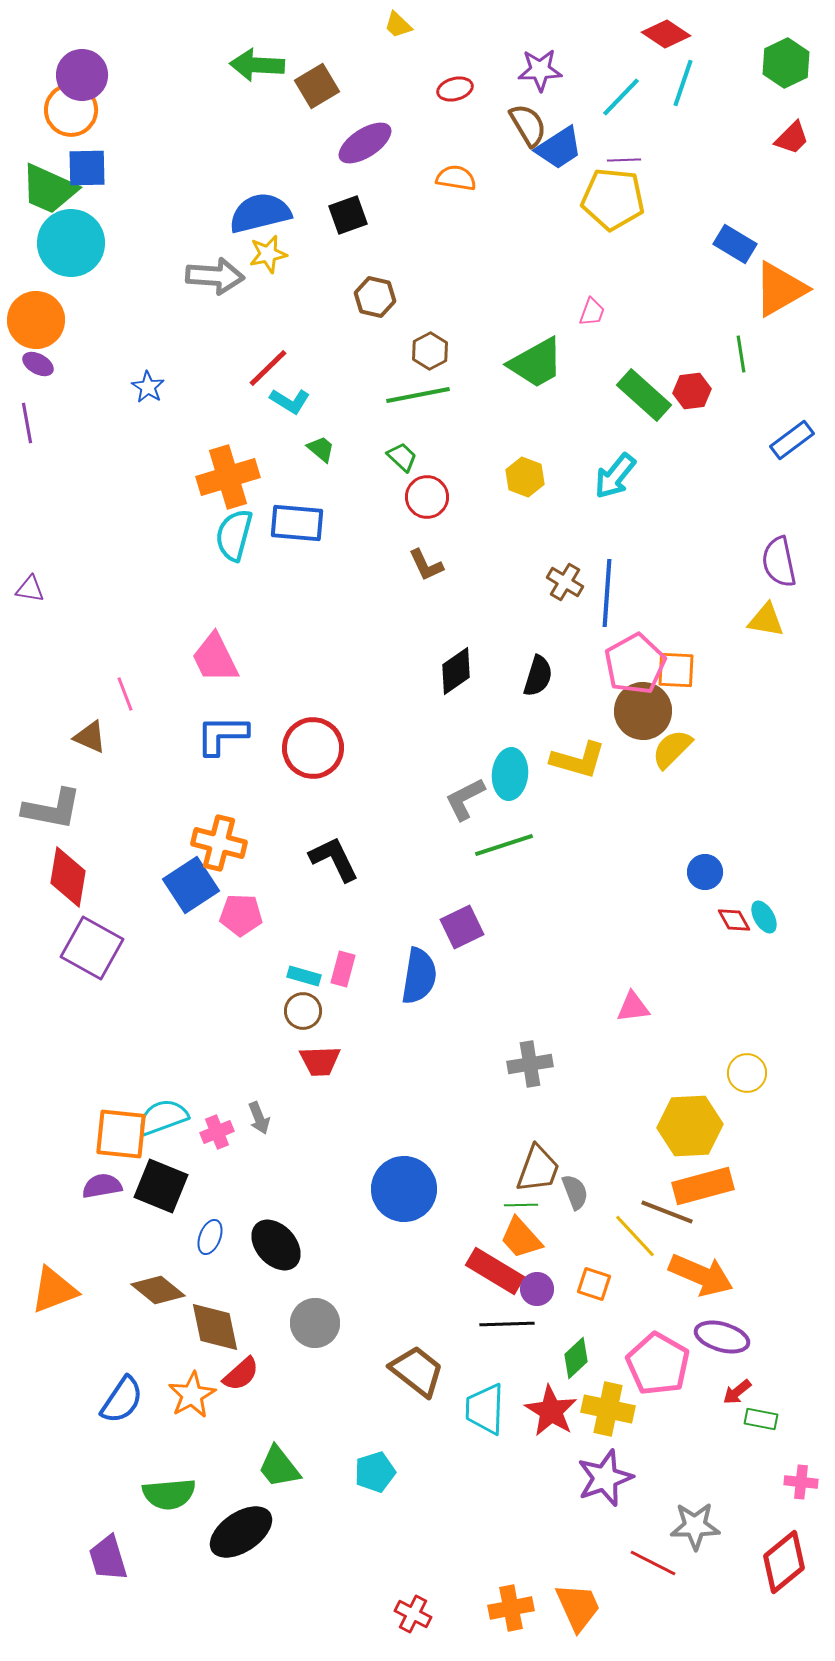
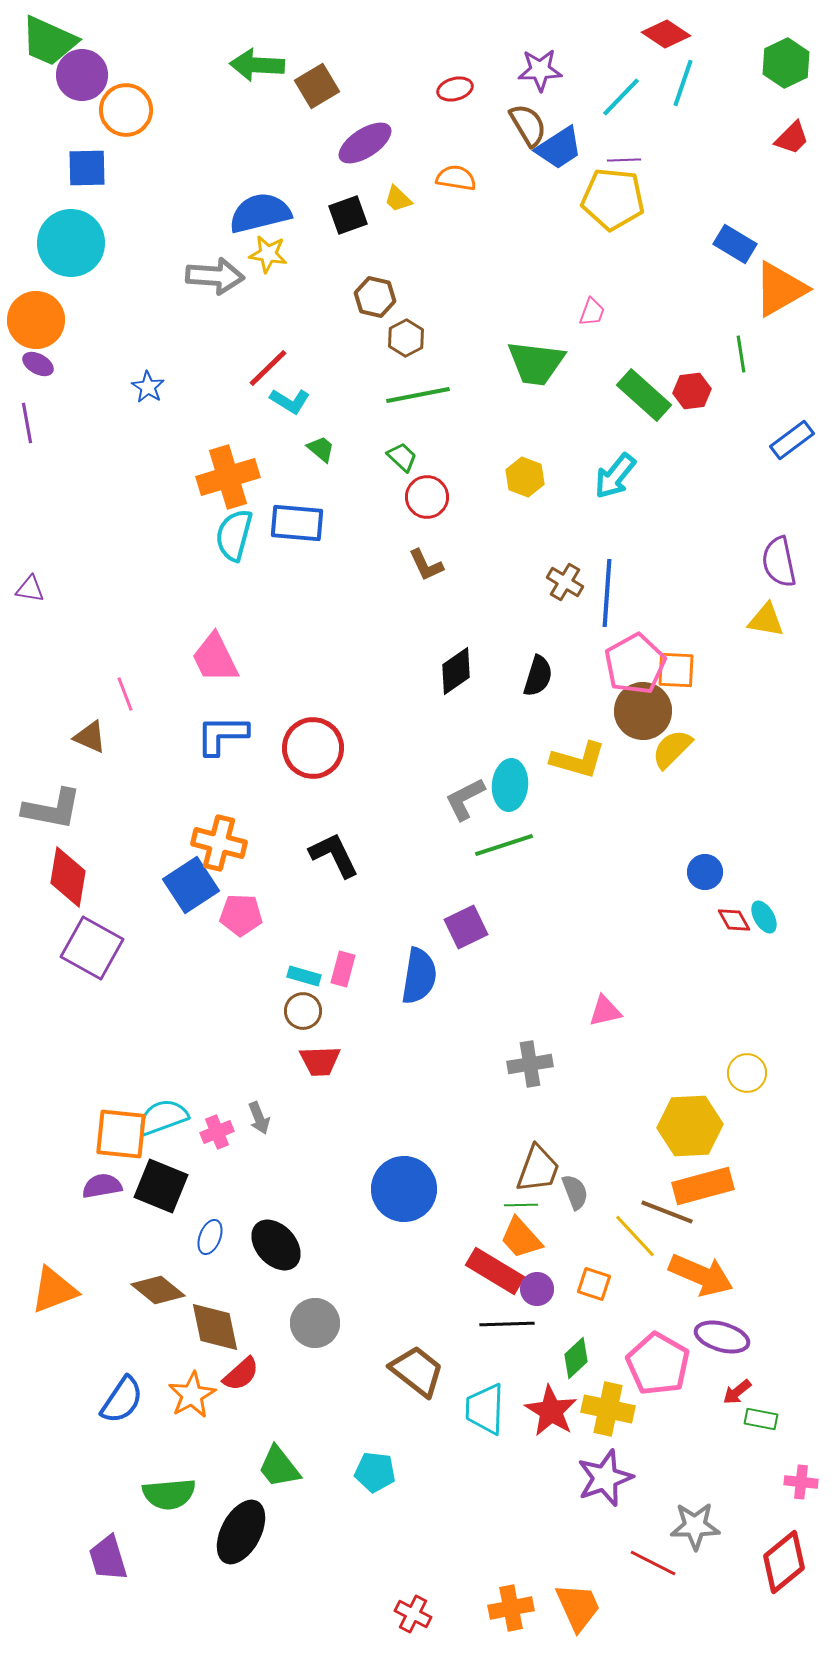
yellow trapezoid at (398, 25): moved 174 px down
orange circle at (71, 110): moved 55 px right
green trapezoid at (49, 189): moved 148 px up
yellow star at (268, 254): rotated 21 degrees clockwise
brown hexagon at (430, 351): moved 24 px left, 13 px up
green trapezoid at (536, 363): rotated 36 degrees clockwise
cyan ellipse at (510, 774): moved 11 px down
black L-shape at (334, 859): moved 4 px up
purple square at (462, 927): moved 4 px right
pink triangle at (633, 1007): moved 28 px left, 4 px down; rotated 6 degrees counterclockwise
cyan pentagon at (375, 1472): rotated 24 degrees clockwise
black ellipse at (241, 1532): rotated 28 degrees counterclockwise
